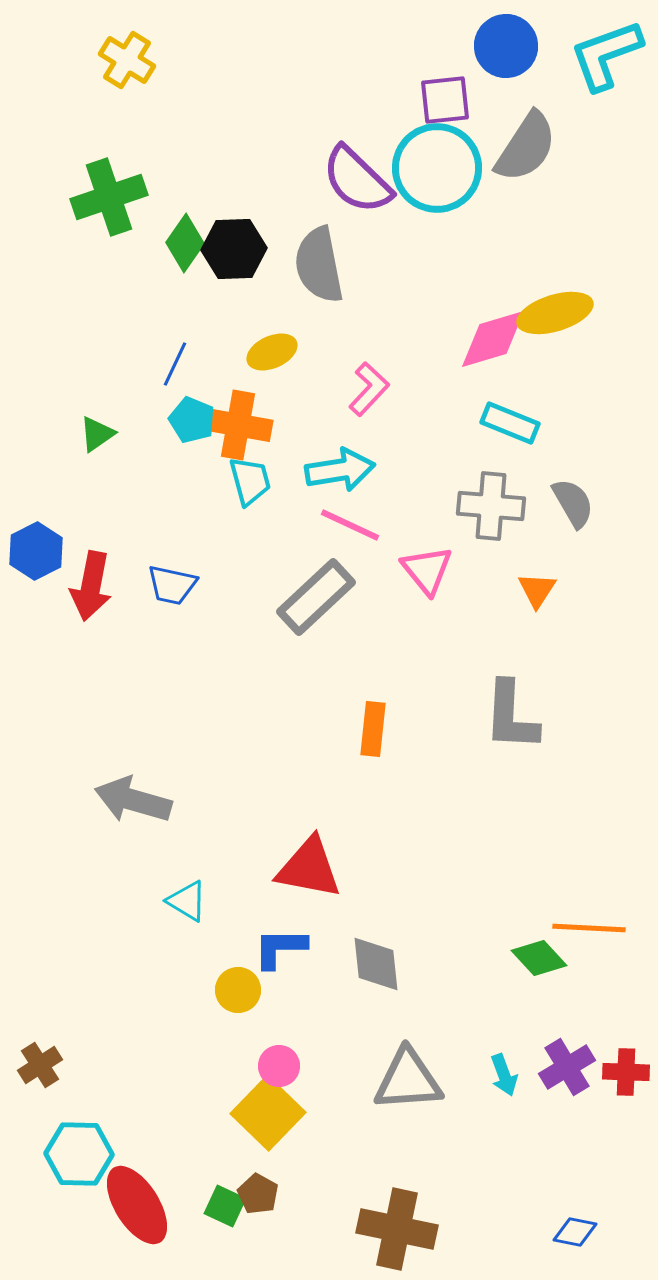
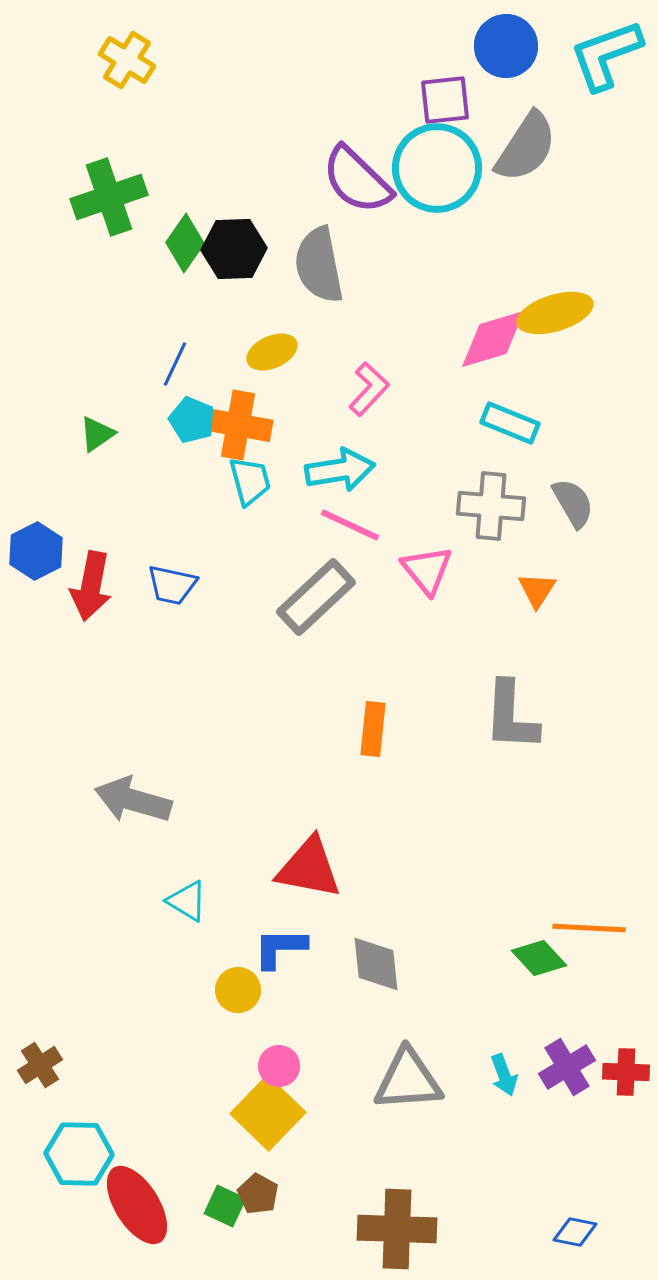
brown cross at (397, 1229): rotated 10 degrees counterclockwise
